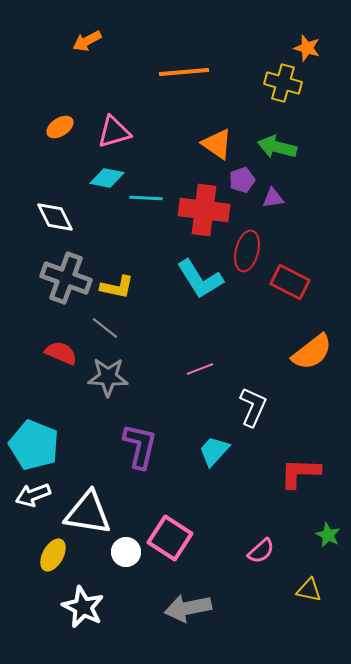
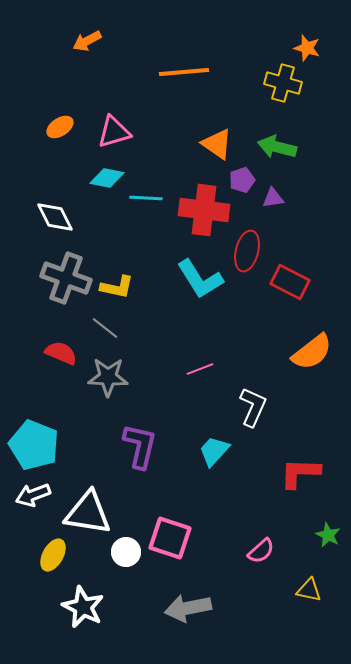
pink square: rotated 15 degrees counterclockwise
